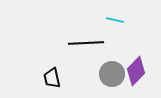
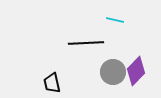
gray circle: moved 1 px right, 2 px up
black trapezoid: moved 5 px down
